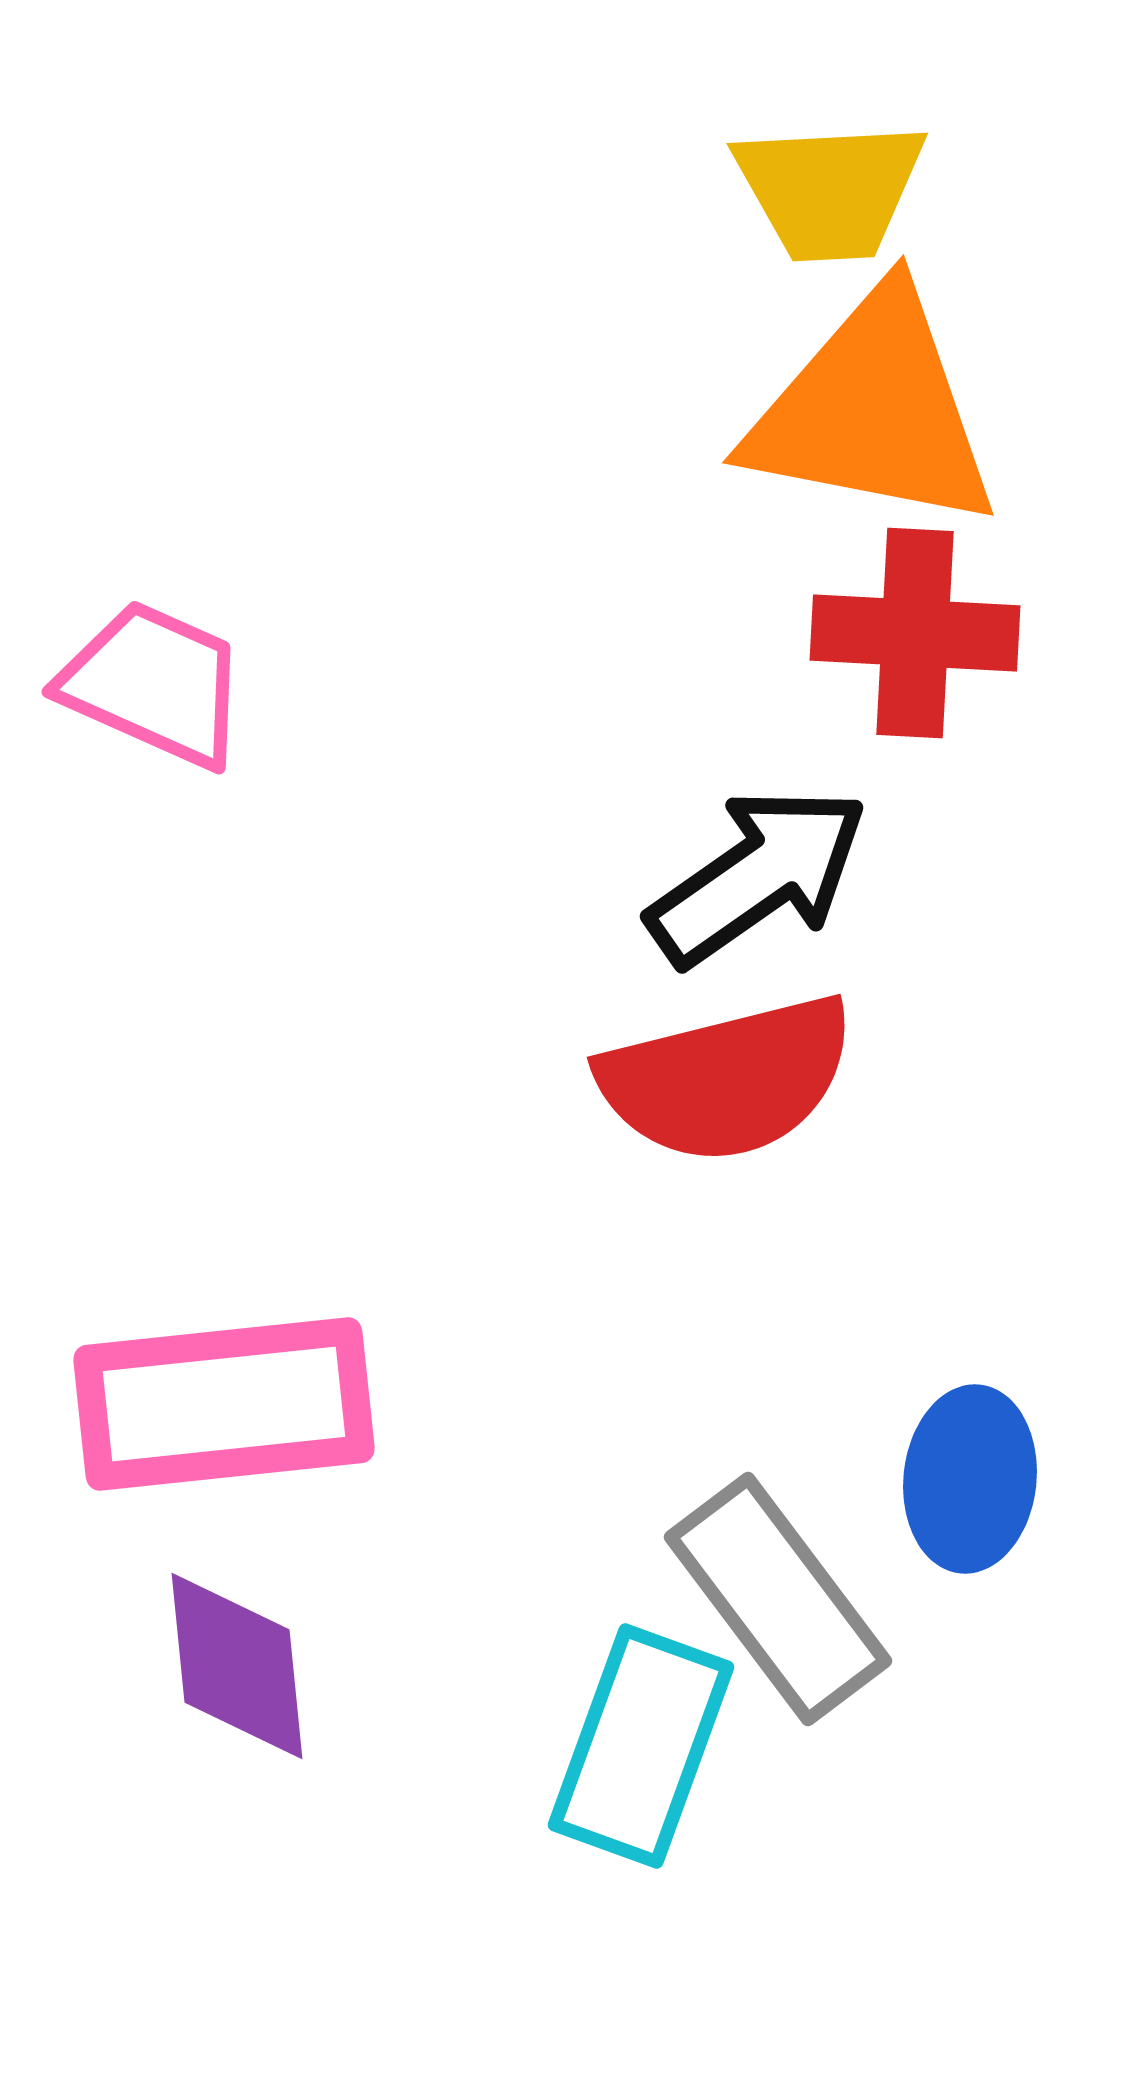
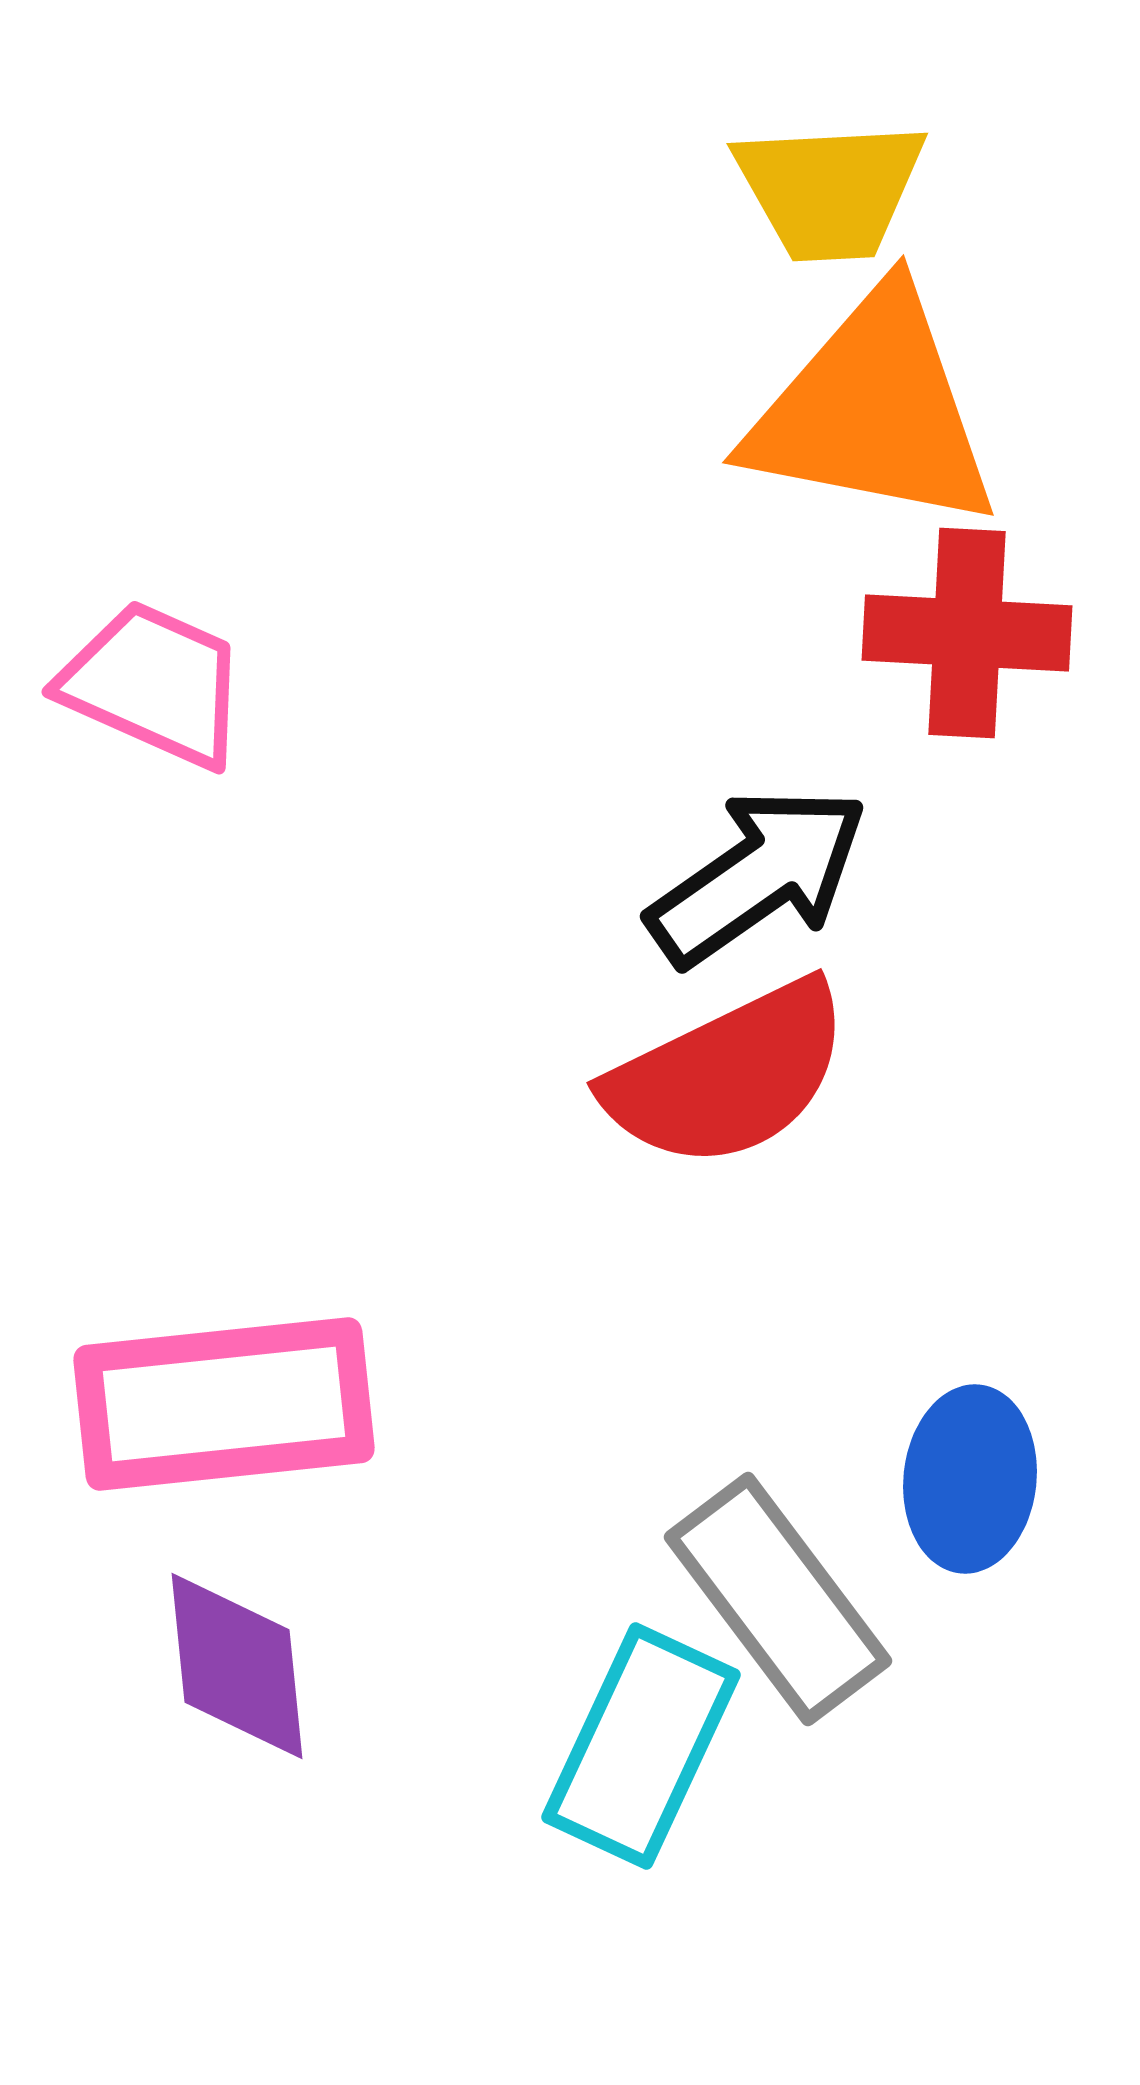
red cross: moved 52 px right
red semicircle: moved 1 px right, 4 px up; rotated 12 degrees counterclockwise
cyan rectangle: rotated 5 degrees clockwise
